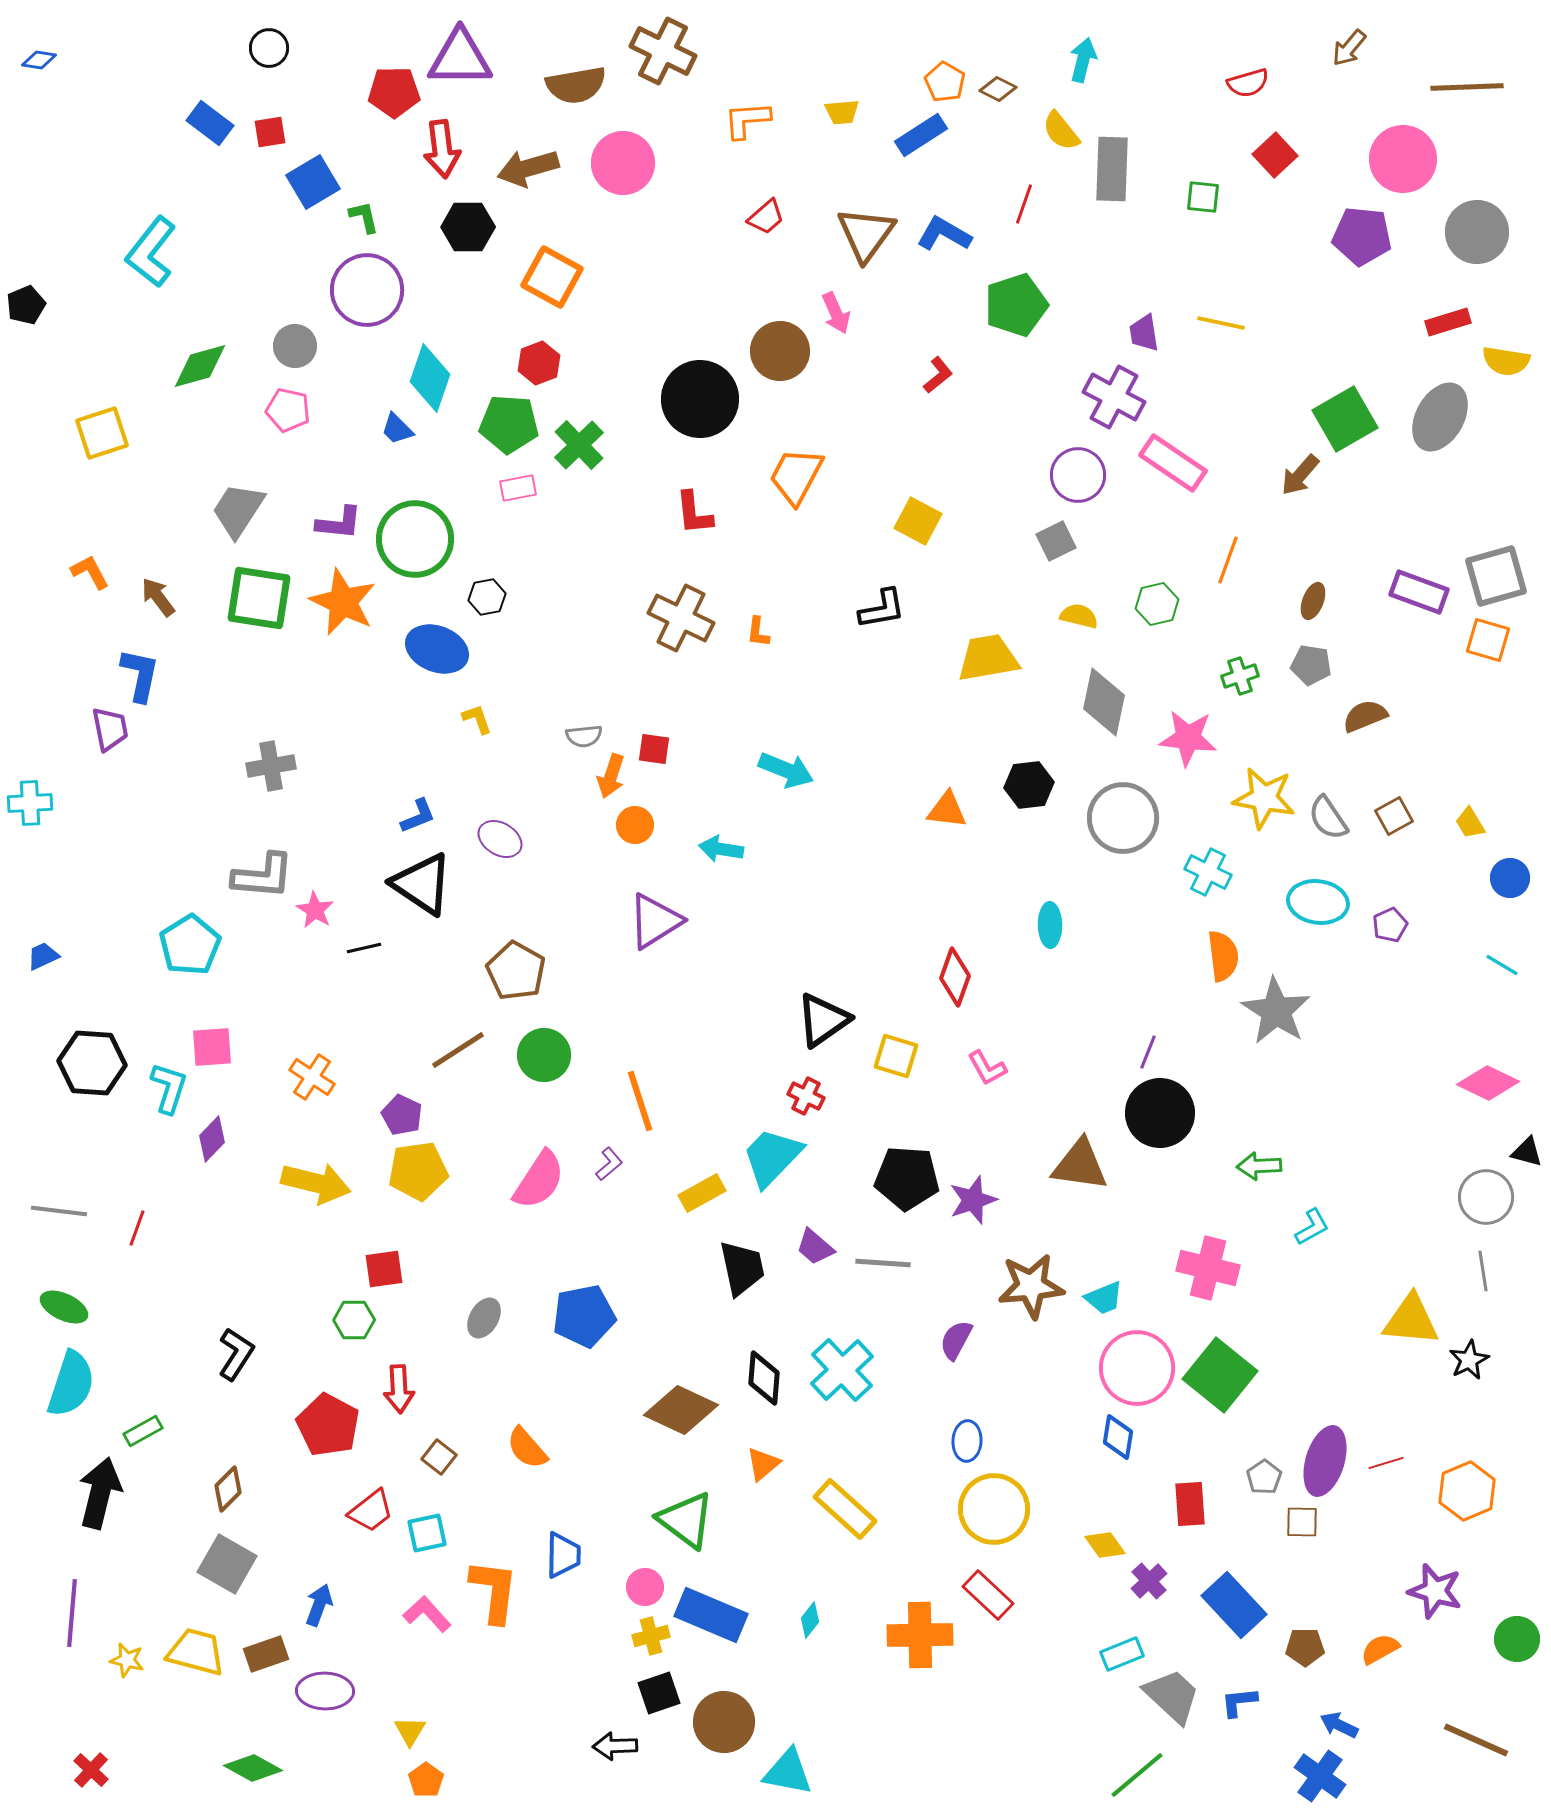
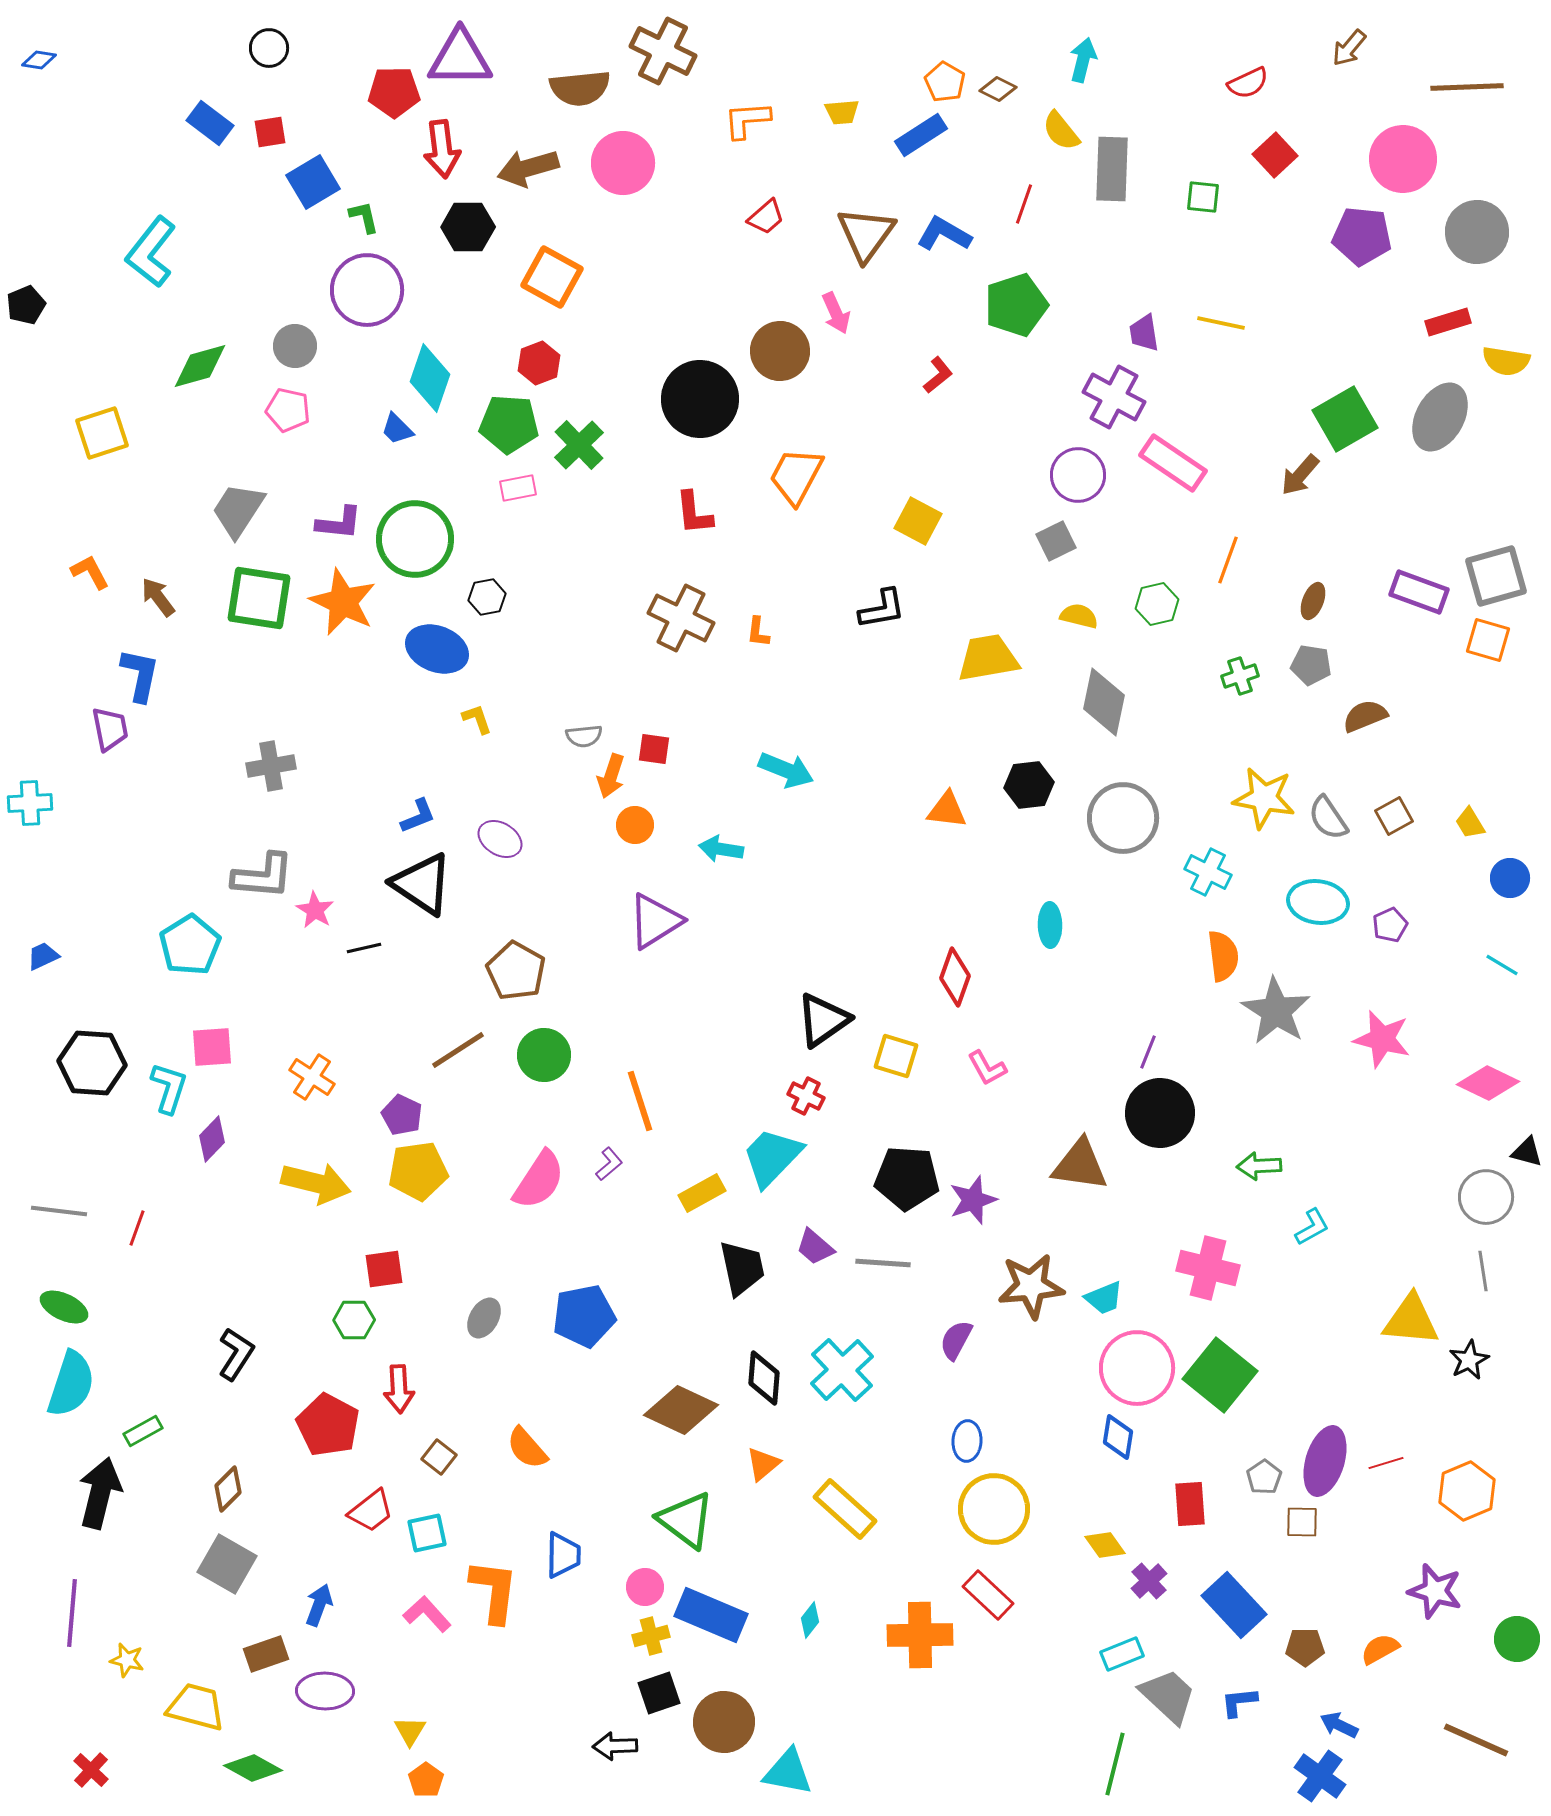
red semicircle at (1248, 83): rotated 9 degrees counterclockwise
brown semicircle at (576, 85): moved 4 px right, 3 px down; rotated 4 degrees clockwise
pink star at (1188, 738): moved 194 px right, 301 px down; rotated 8 degrees clockwise
yellow trapezoid at (196, 1652): moved 55 px down
gray trapezoid at (1172, 1696): moved 4 px left
green line at (1137, 1775): moved 22 px left, 11 px up; rotated 36 degrees counterclockwise
